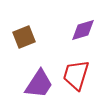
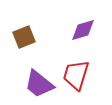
purple trapezoid: rotated 96 degrees clockwise
